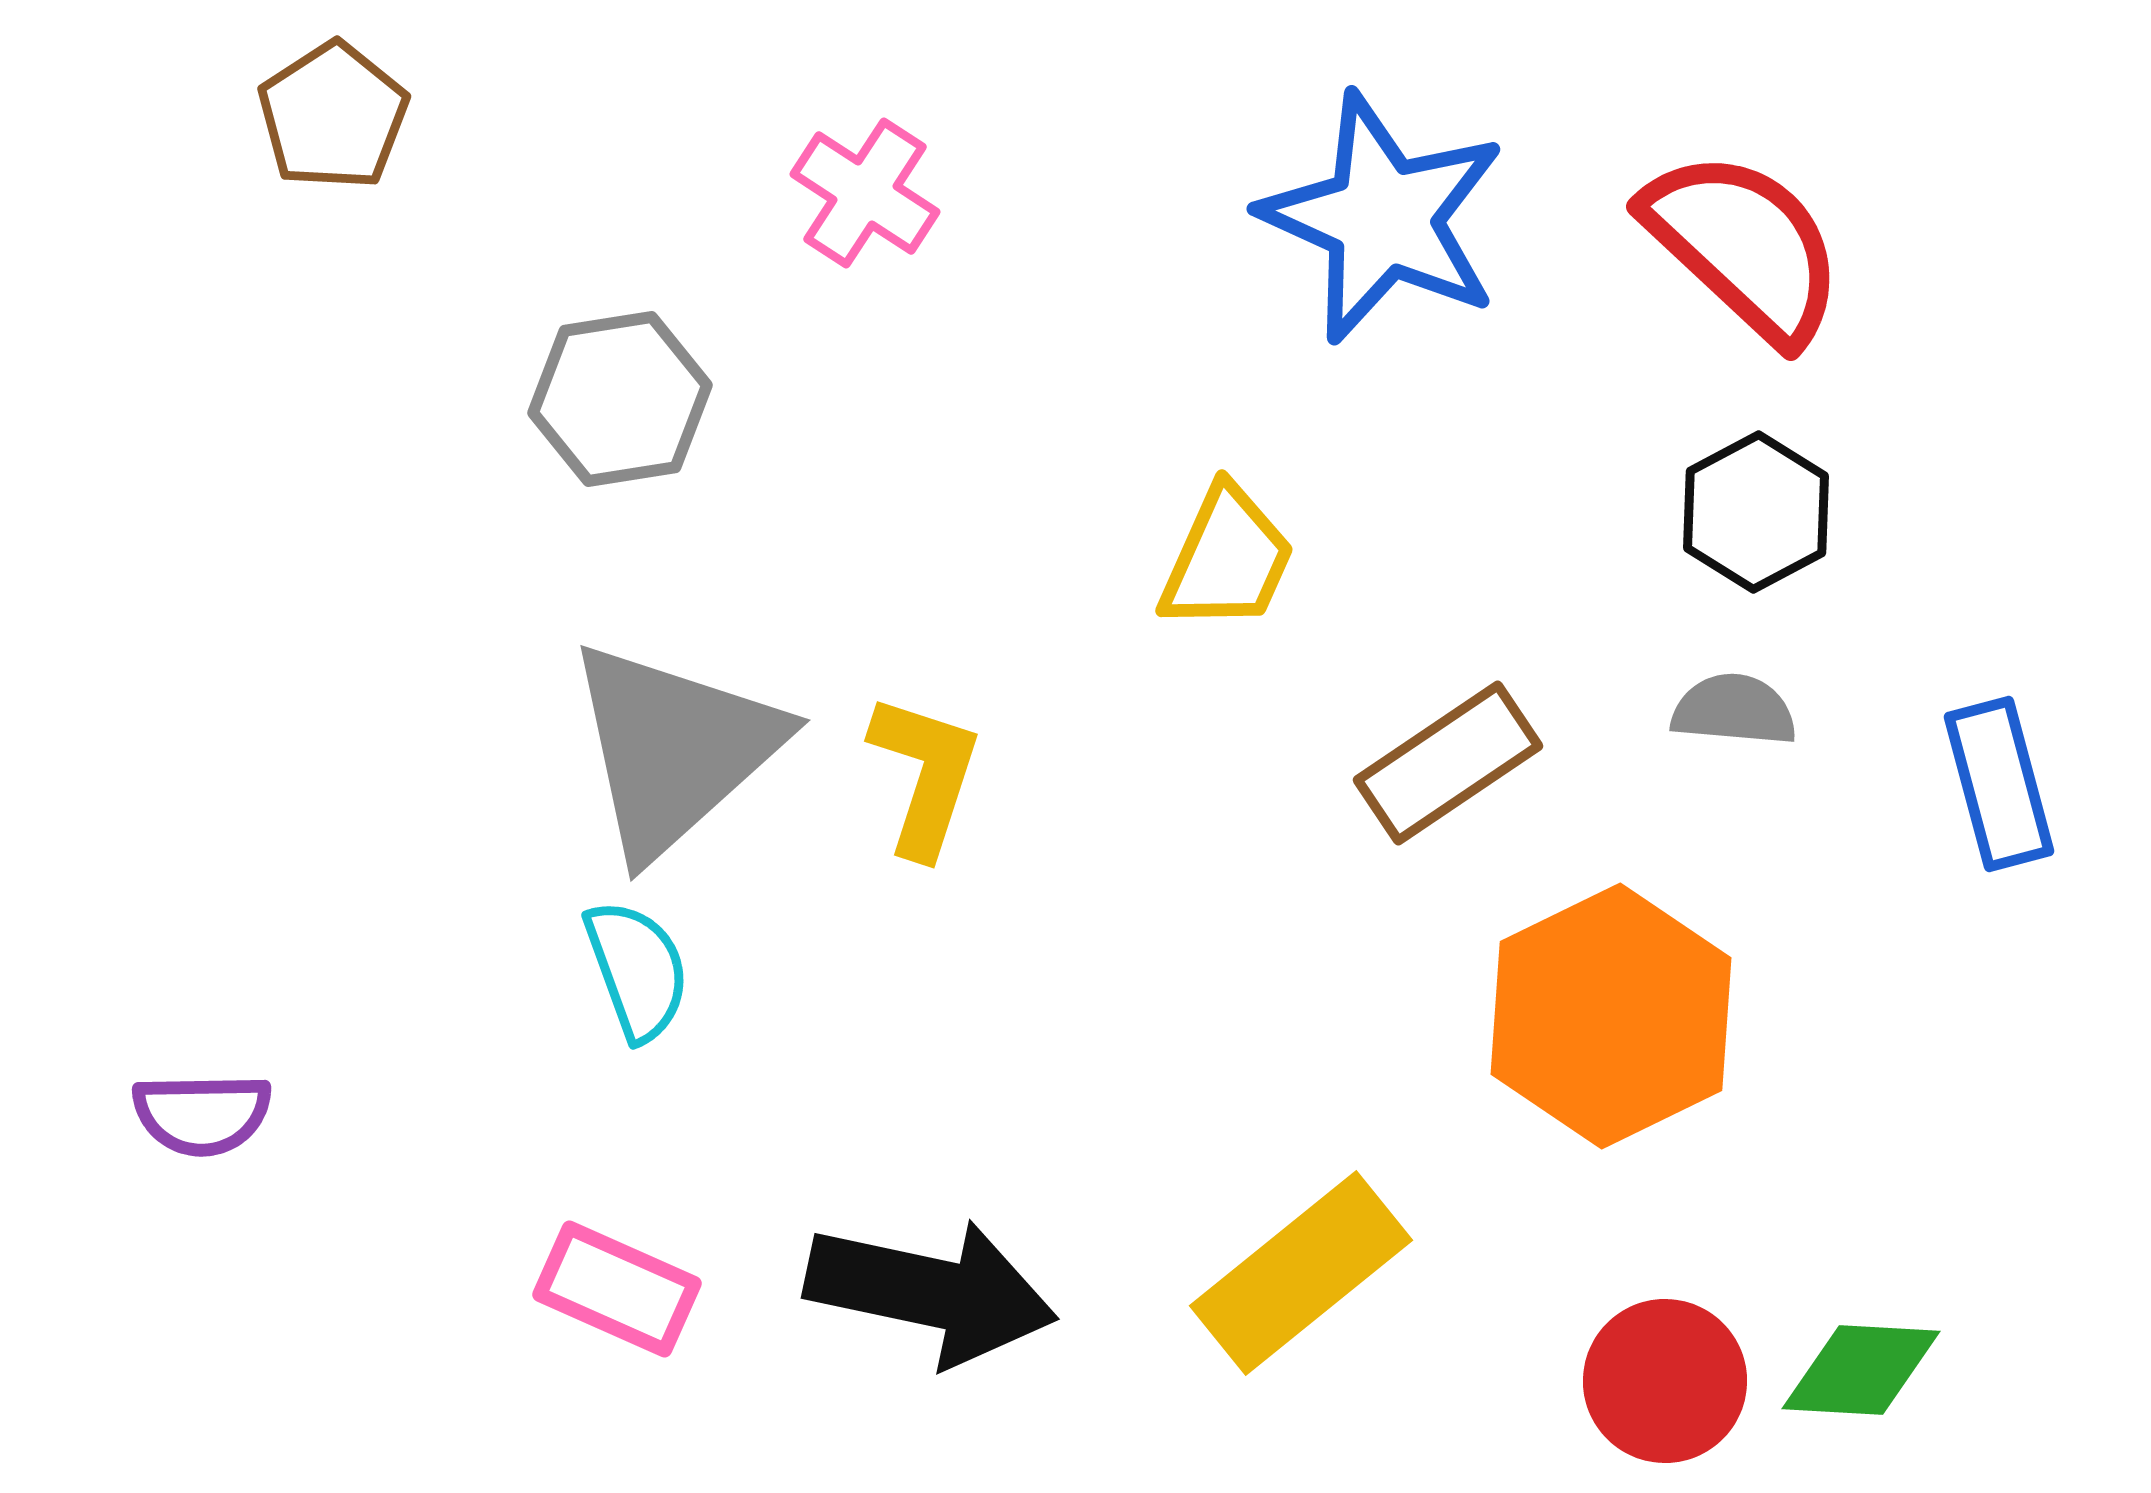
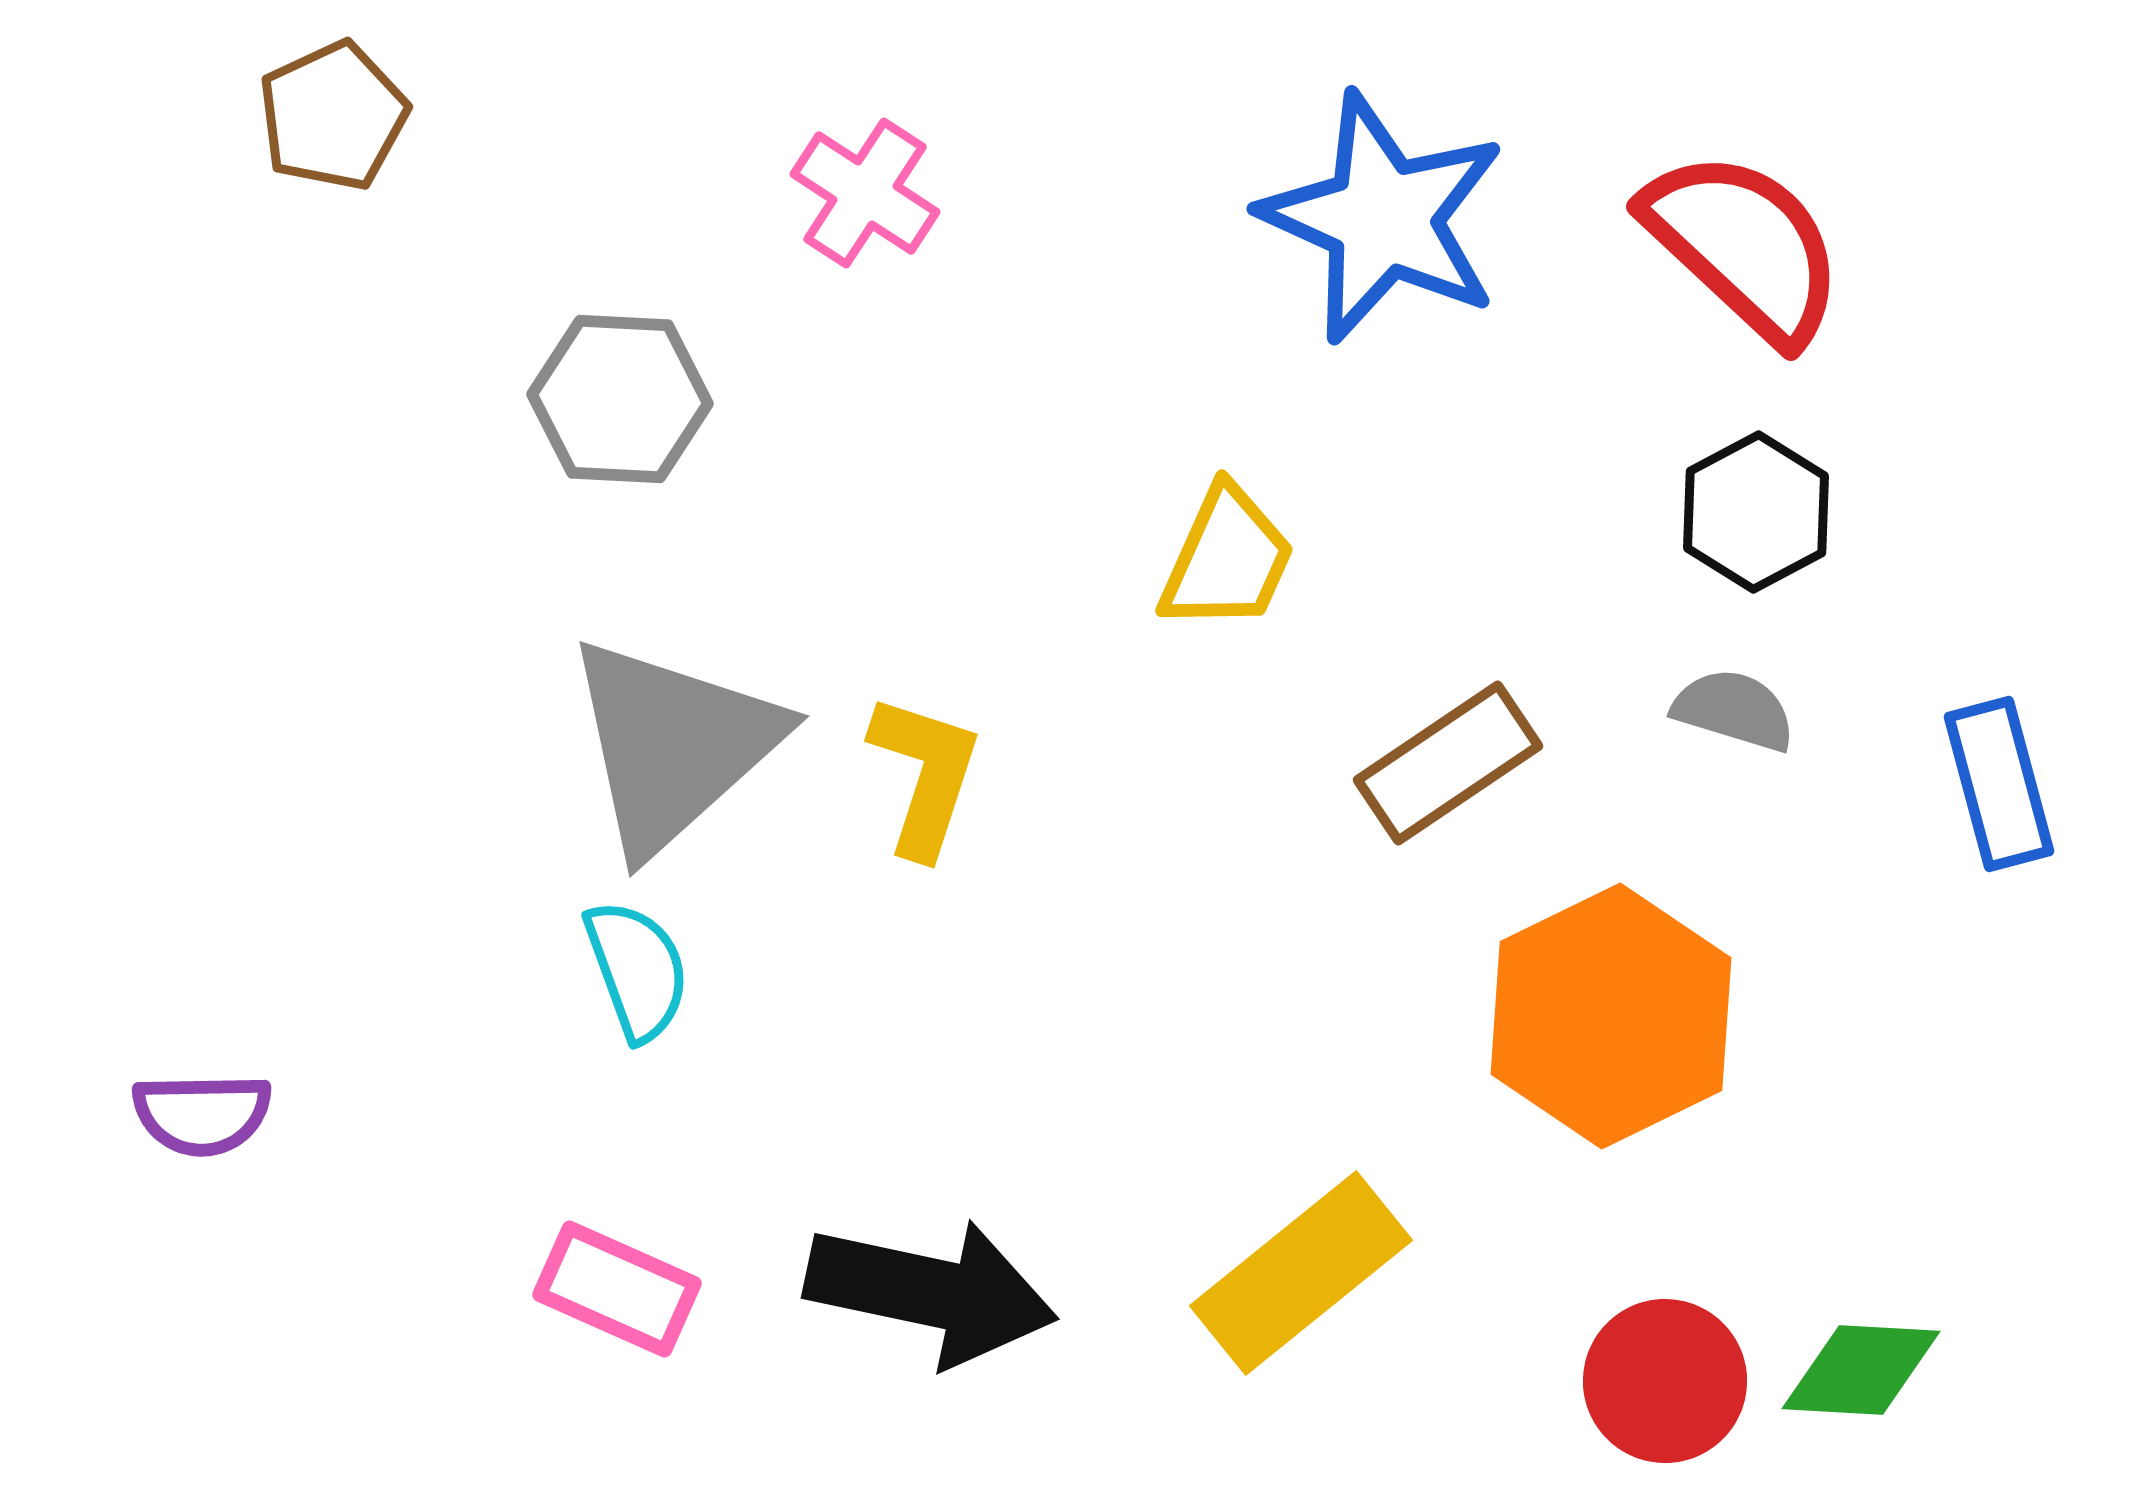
brown pentagon: rotated 8 degrees clockwise
gray hexagon: rotated 12 degrees clockwise
gray semicircle: rotated 12 degrees clockwise
gray triangle: moved 1 px left, 4 px up
